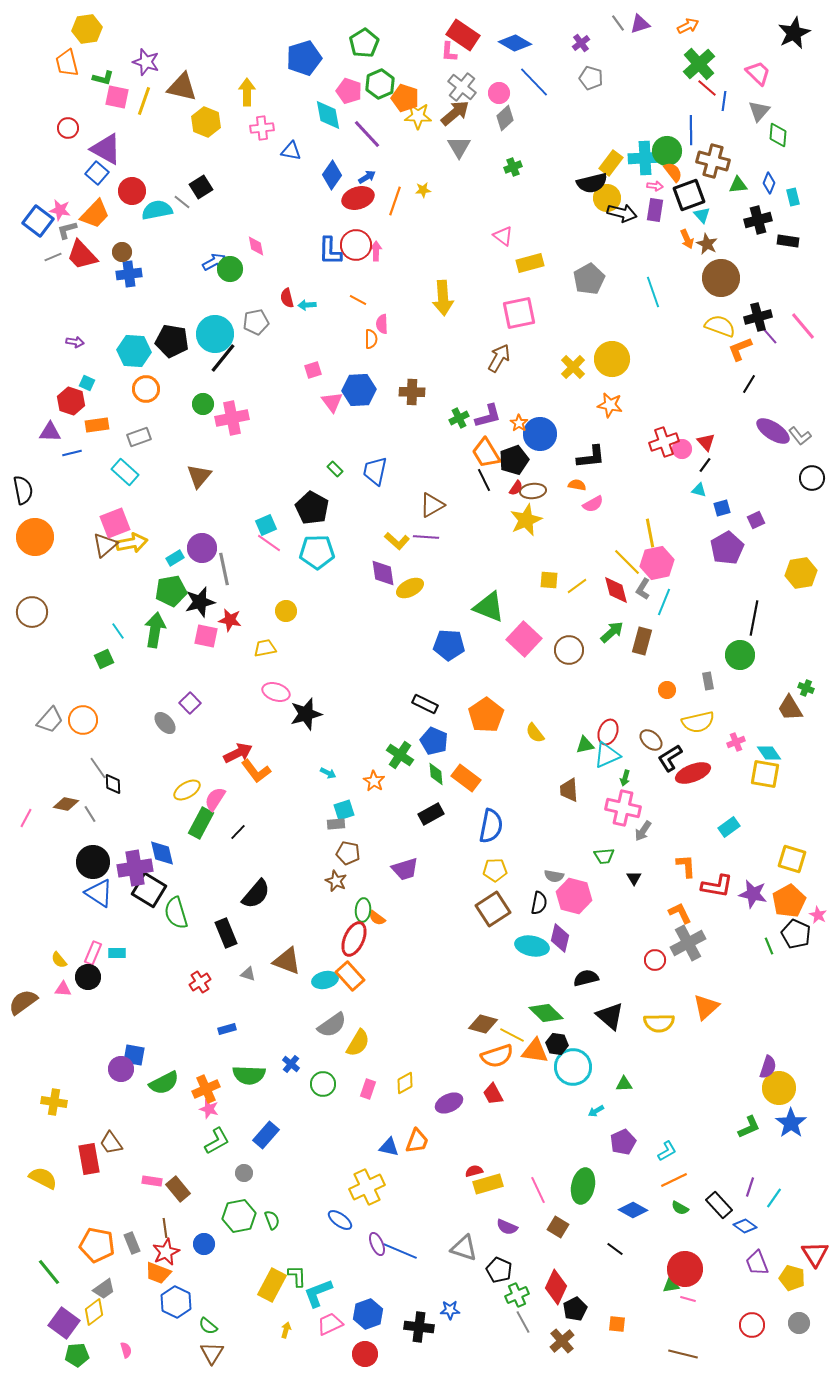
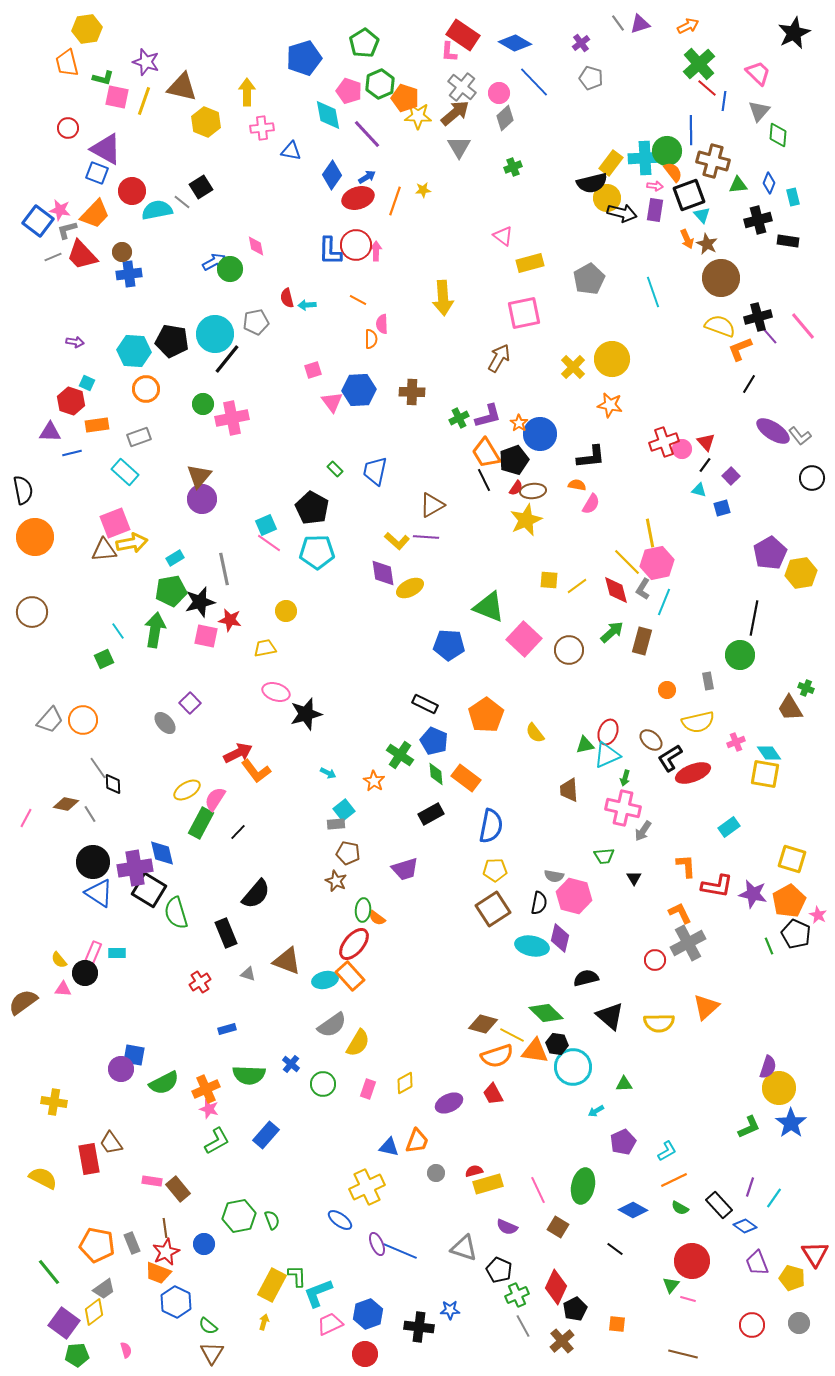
blue square at (97, 173): rotated 20 degrees counterclockwise
pink square at (519, 313): moved 5 px right
black line at (223, 358): moved 4 px right, 1 px down
pink semicircle at (593, 504): moved 2 px left; rotated 30 degrees counterclockwise
purple square at (756, 520): moved 25 px left, 44 px up; rotated 18 degrees counterclockwise
brown triangle at (105, 545): moved 1 px left, 5 px down; rotated 36 degrees clockwise
purple circle at (202, 548): moved 49 px up
purple pentagon at (727, 548): moved 43 px right, 5 px down
cyan square at (344, 810): rotated 20 degrees counterclockwise
red ellipse at (354, 939): moved 5 px down; rotated 16 degrees clockwise
black circle at (88, 977): moved 3 px left, 4 px up
gray circle at (244, 1173): moved 192 px right
red circle at (685, 1269): moved 7 px right, 8 px up
green triangle at (671, 1285): rotated 42 degrees counterclockwise
gray line at (523, 1322): moved 4 px down
yellow arrow at (286, 1330): moved 22 px left, 8 px up
